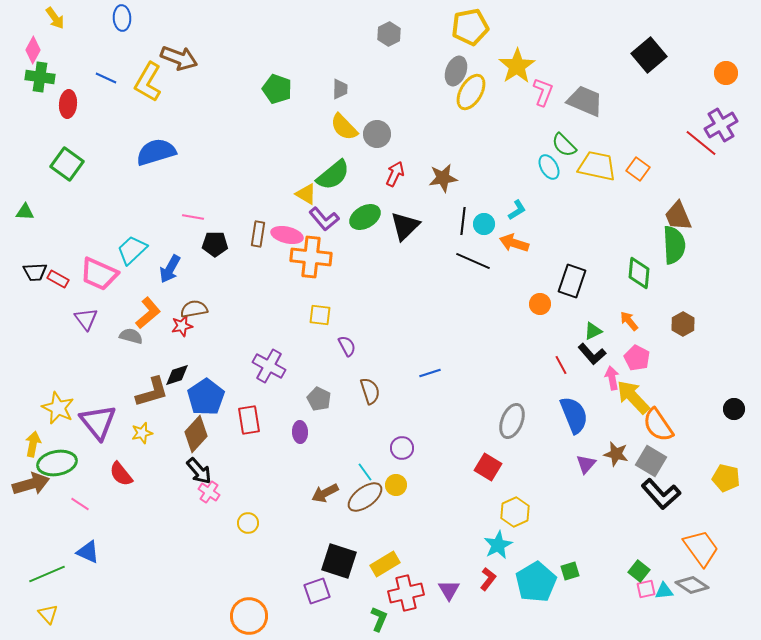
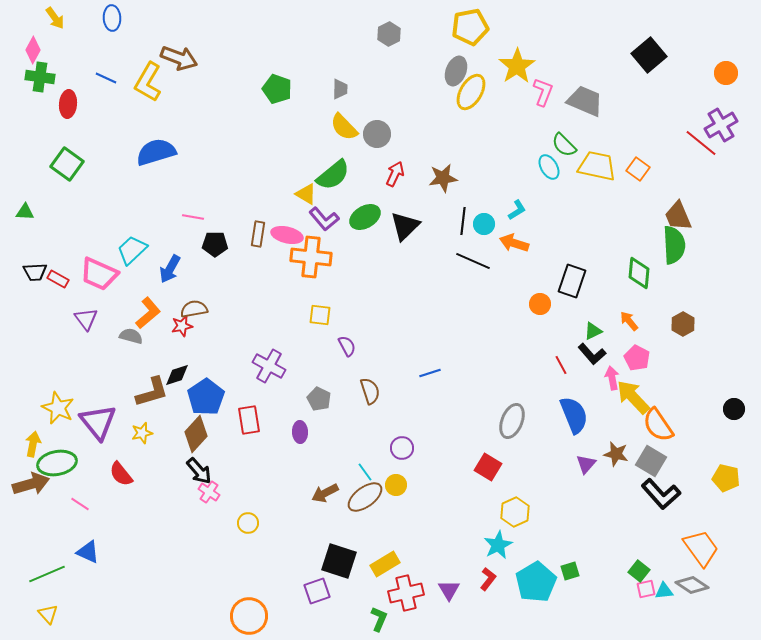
blue ellipse at (122, 18): moved 10 px left
